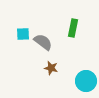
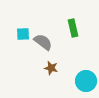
green rectangle: rotated 24 degrees counterclockwise
